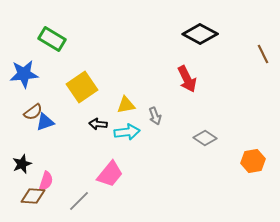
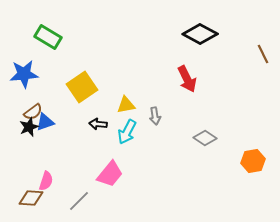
green rectangle: moved 4 px left, 2 px up
gray arrow: rotated 12 degrees clockwise
cyan arrow: rotated 125 degrees clockwise
black star: moved 7 px right, 37 px up
brown diamond: moved 2 px left, 2 px down
